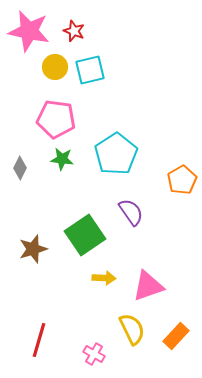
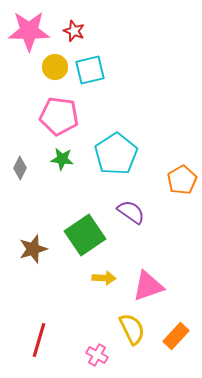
pink star: rotated 12 degrees counterclockwise
pink pentagon: moved 3 px right, 3 px up
purple semicircle: rotated 20 degrees counterclockwise
pink cross: moved 3 px right, 1 px down
